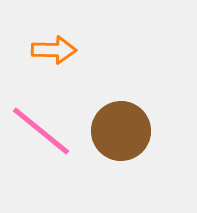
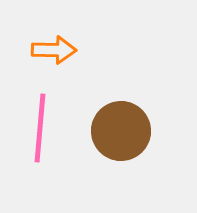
pink line: moved 1 px left, 3 px up; rotated 56 degrees clockwise
